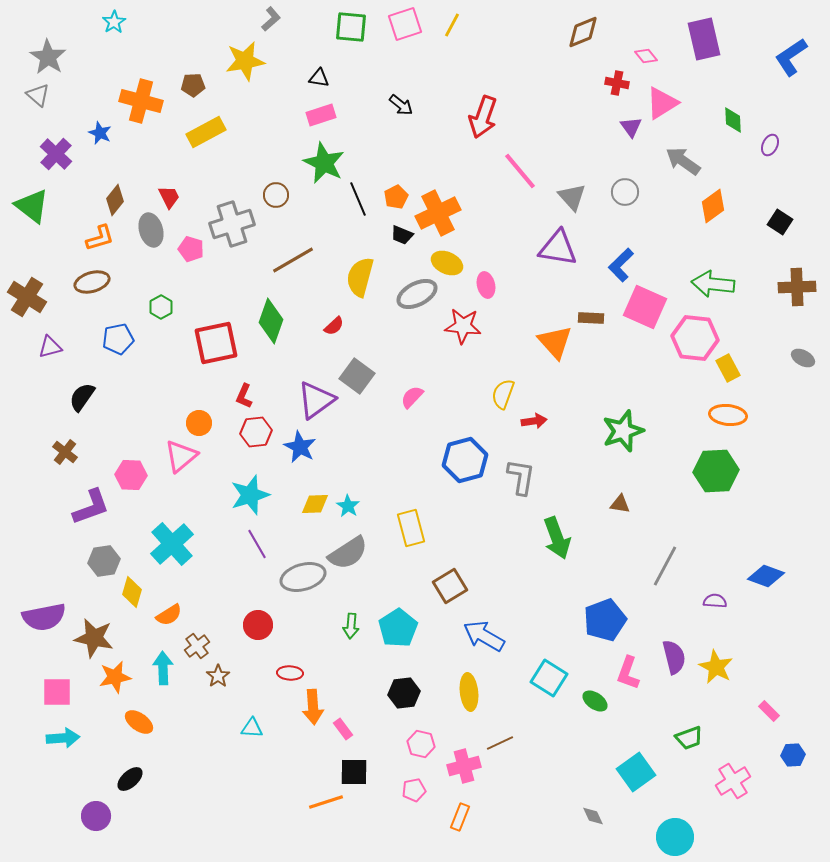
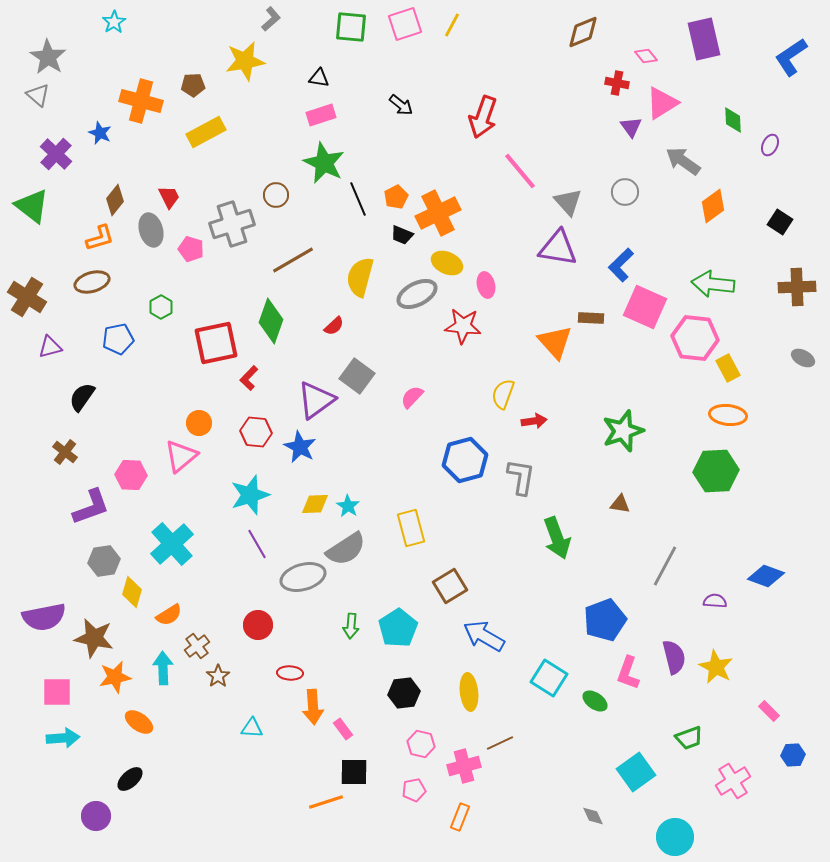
gray triangle at (572, 197): moved 4 px left, 5 px down
red L-shape at (244, 396): moved 5 px right, 18 px up; rotated 20 degrees clockwise
red hexagon at (256, 432): rotated 12 degrees clockwise
gray semicircle at (348, 553): moved 2 px left, 4 px up
